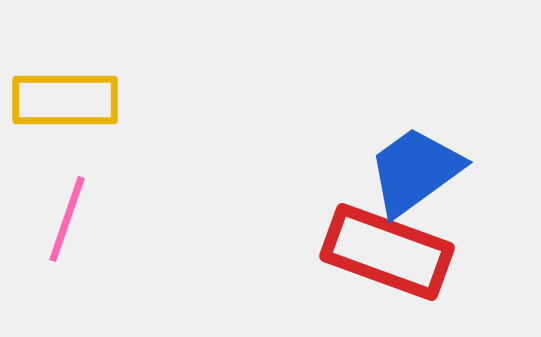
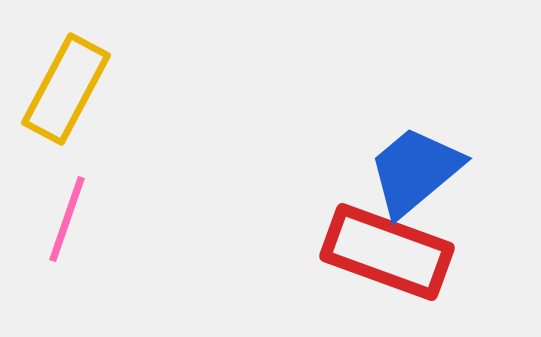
yellow rectangle: moved 1 px right, 11 px up; rotated 62 degrees counterclockwise
blue trapezoid: rotated 4 degrees counterclockwise
